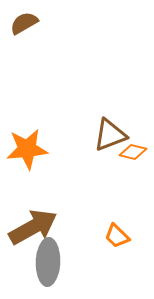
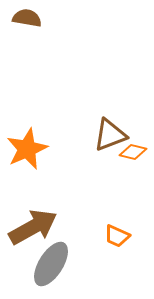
brown semicircle: moved 3 px right, 5 px up; rotated 40 degrees clockwise
orange star: rotated 18 degrees counterclockwise
orange trapezoid: rotated 20 degrees counterclockwise
gray ellipse: moved 3 px right, 2 px down; rotated 30 degrees clockwise
